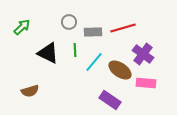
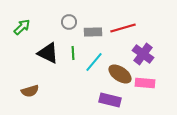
green line: moved 2 px left, 3 px down
brown ellipse: moved 4 px down
pink rectangle: moved 1 px left
purple rectangle: rotated 20 degrees counterclockwise
